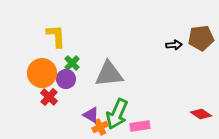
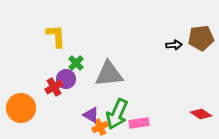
green cross: moved 4 px right
orange circle: moved 21 px left, 35 px down
red cross: moved 5 px right, 10 px up; rotated 18 degrees clockwise
pink rectangle: moved 1 px left, 3 px up
